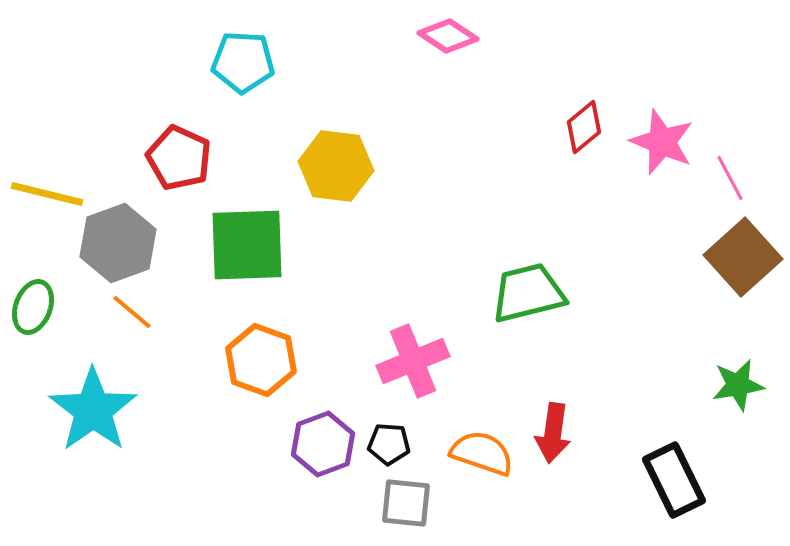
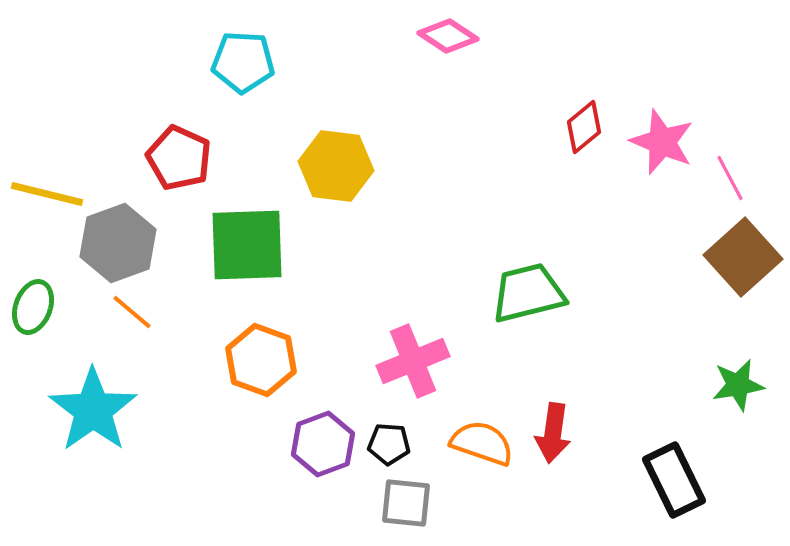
orange semicircle: moved 10 px up
